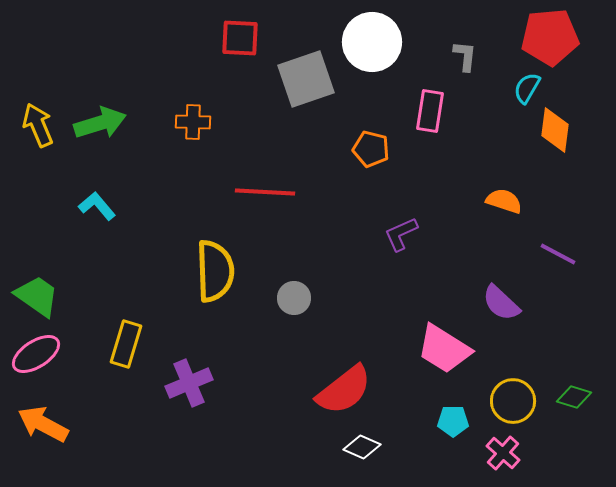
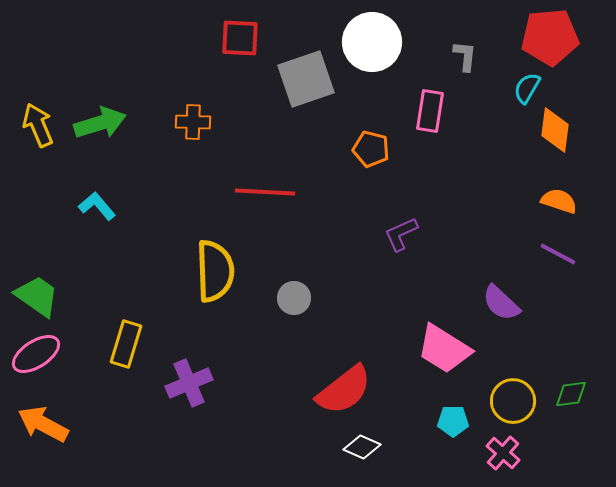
orange semicircle: moved 55 px right
green diamond: moved 3 px left, 3 px up; rotated 24 degrees counterclockwise
